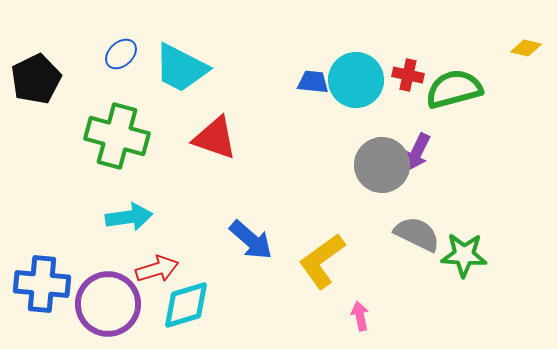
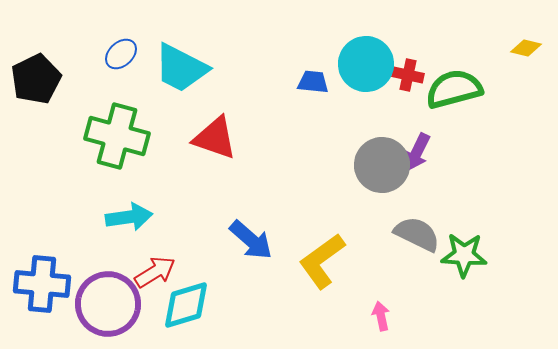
cyan circle: moved 10 px right, 16 px up
red arrow: moved 2 px left, 3 px down; rotated 15 degrees counterclockwise
pink arrow: moved 21 px right
